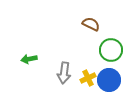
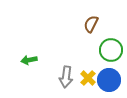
brown semicircle: rotated 90 degrees counterclockwise
green arrow: moved 1 px down
gray arrow: moved 2 px right, 4 px down
yellow cross: rotated 21 degrees counterclockwise
